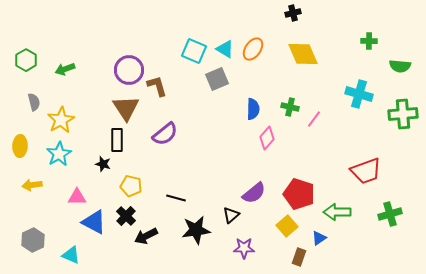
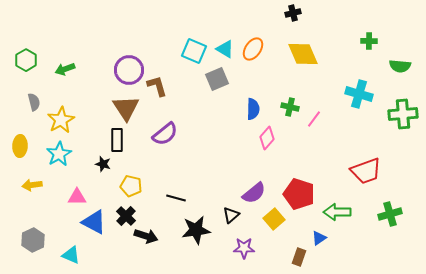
yellow square at (287, 226): moved 13 px left, 7 px up
black arrow at (146, 236): rotated 135 degrees counterclockwise
